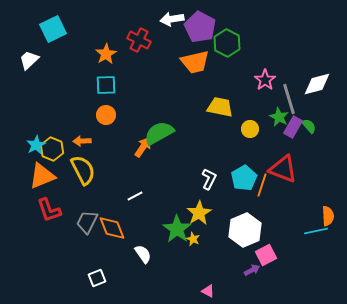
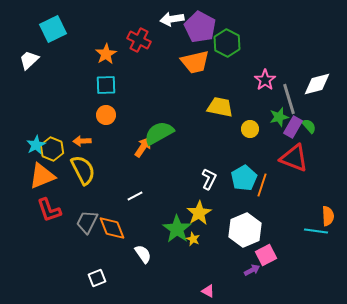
green star at (279, 117): rotated 30 degrees clockwise
red triangle at (283, 169): moved 11 px right, 11 px up
cyan line at (316, 231): rotated 20 degrees clockwise
